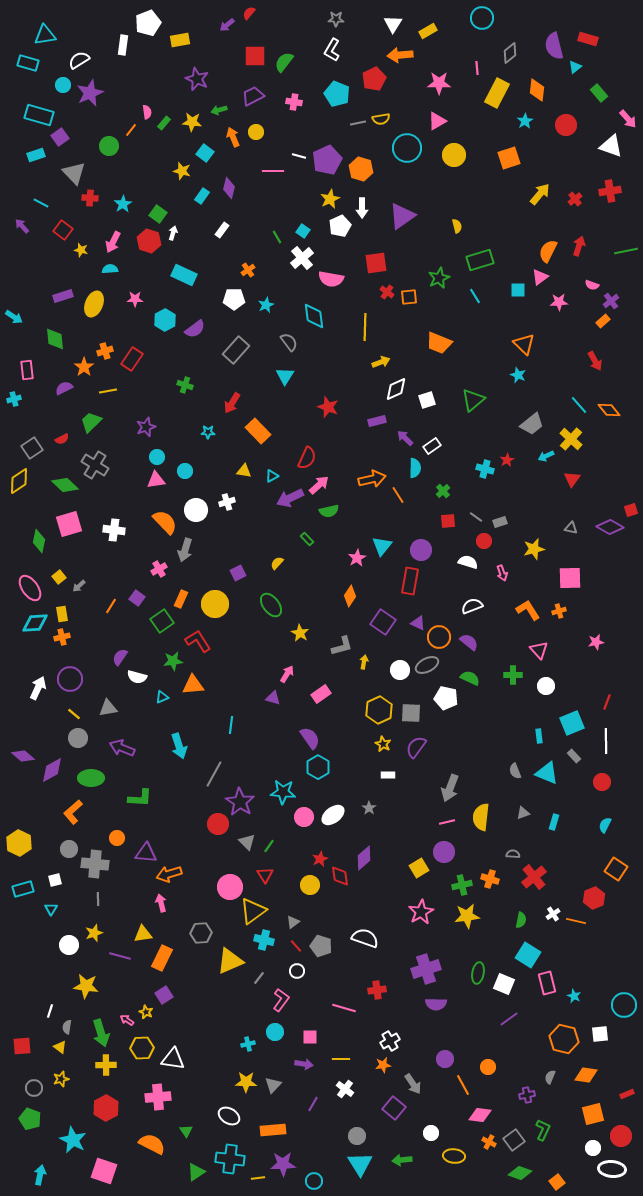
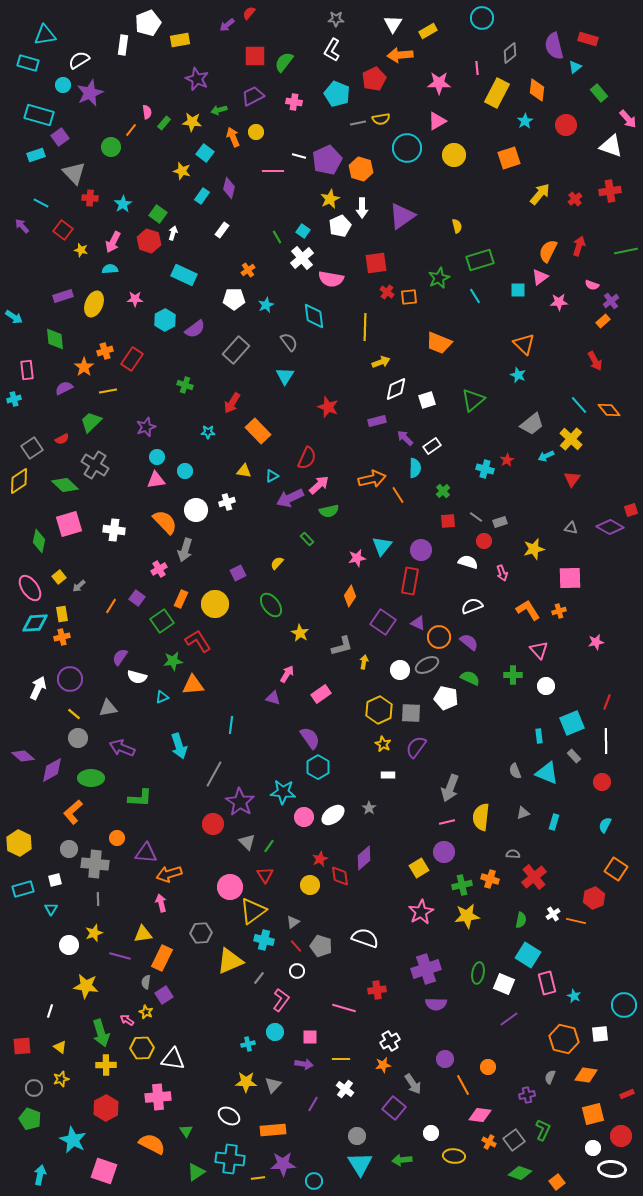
green circle at (109, 146): moved 2 px right, 1 px down
pink star at (357, 558): rotated 18 degrees clockwise
red circle at (218, 824): moved 5 px left
gray semicircle at (67, 1027): moved 79 px right, 45 px up
